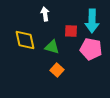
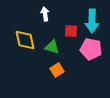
orange square: rotated 16 degrees clockwise
